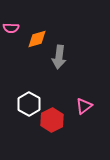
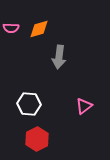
orange diamond: moved 2 px right, 10 px up
white hexagon: rotated 25 degrees counterclockwise
red hexagon: moved 15 px left, 19 px down
